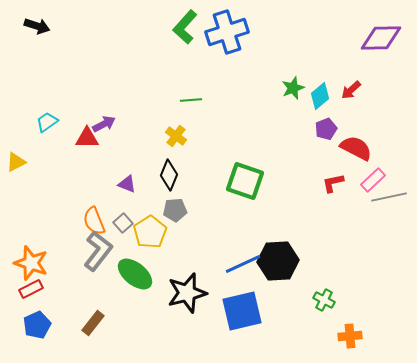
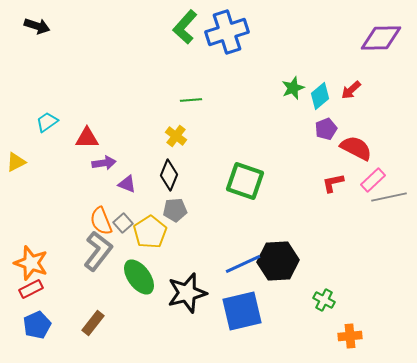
purple arrow: moved 39 px down; rotated 20 degrees clockwise
orange semicircle: moved 7 px right
green ellipse: moved 4 px right, 3 px down; rotated 15 degrees clockwise
